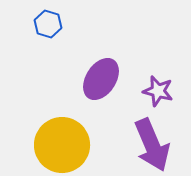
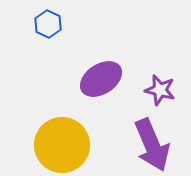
blue hexagon: rotated 8 degrees clockwise
purple ellipse: rotated 24 degrees clockwise
purple star: moved 2 px right, 1 px up
